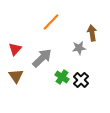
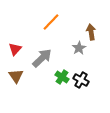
brown arrow: moved 1 px left, 1 px up
gray star: rotated 24 degrees counterclockwise
black cross: rotated 14 degrees counterclockwise
